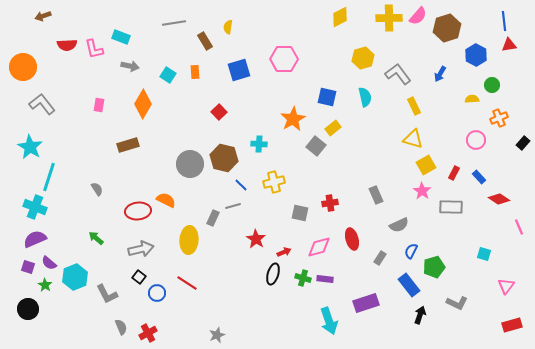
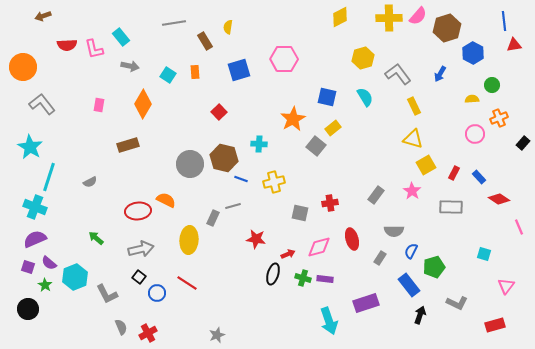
cyan rectangle at (121, 37): rotated 30 degrees clockwise
red triangle at (509, 45): moved 5 px right
blue hexagon at (476, 55): moved 3 px left, 2 px up
cyan semicircle at (365, 97): rotated 18 degrees counterclockwise
pink circle at (476, 140): moved 1 px left, 6 px up
blue line at (241, 185): moved 6 px up; rotated 24 degrees counterclockwise
gray semicircle at (97, 189): moved 7 px left, 7 px up; rotated 96 degrees clockwise
pink star at (422, 191): moved 10 px left
gray rectangle at (376, 195): rotated 60 degrees clockwise
gray semicircle at (399, 225): moved 5 px left, 6 px down; rotated 24 degrees clockwise
red star at (256, 239): rotated 24 degrees counterclockwise
red arrow at (284, 252): moved 4 px right, 2 px down
red rectangle at (512, 325): moved 17 px left
